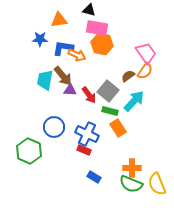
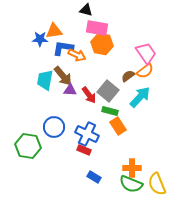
black triangle: moved 3 px left
orange triangle: moved 5 px left, 11 px down
orange semicircle: rotated 18 degrees clockwise
cyan arrow: moved 6 px right, 4 px up
orange rectangle: moved 2 px up
green hexagon: moved 1 px left, 5 px up; rotated 15 degrees counterclockwise
